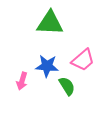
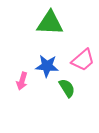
green semicircle: moved 2 px down
